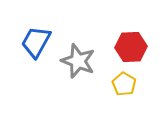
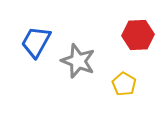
red hexagon: moved 7 px right, 12 px up
